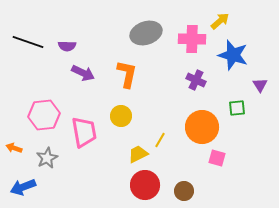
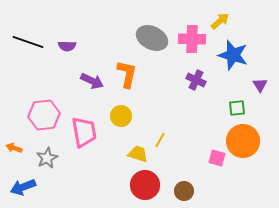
gray ellipse: moved 6 px right, 5 px down; rotated 44 degrees clockwise
purple arrow: moved 9 px right, 8 px down
orange circle: moved 41 px right, 14 px down
yellow trapezoid: rotated 45 degrees clockwise
